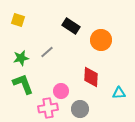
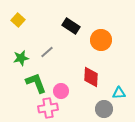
yellow square: rotated 24 degrees clockwise
green L-shape: moved 13 px right, 1 px up
gray circle: moved 24 px right
